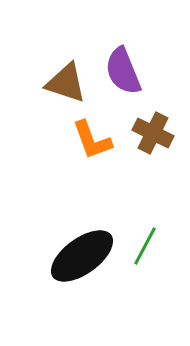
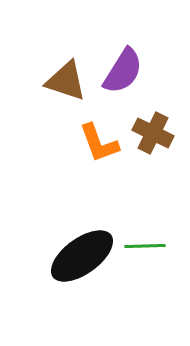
purple semicircle: rotated 126 degrees counterclockwise
brown triangle: moved 2 px up
orange L-shape: moved 7 px right, 3 px down
green line: rotated 60 degrees clockwise
